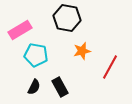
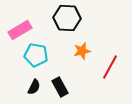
black hexagon: rotated 8 degrees counterclockwise
